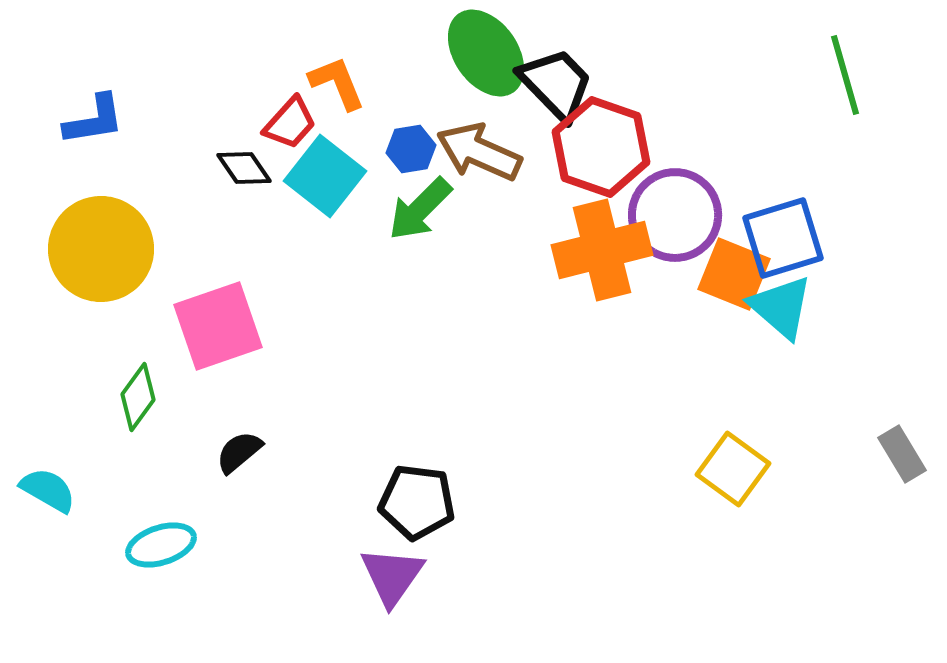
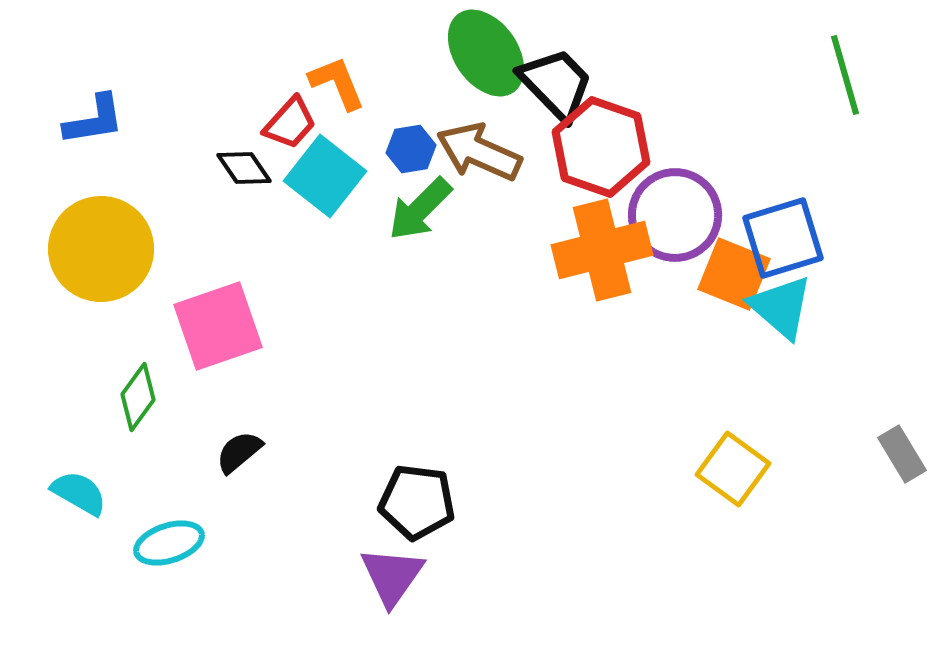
cyan semicircle: moved 31 px right, 3 px down
cyan ellipse: moved 8 px right, 2 px up
